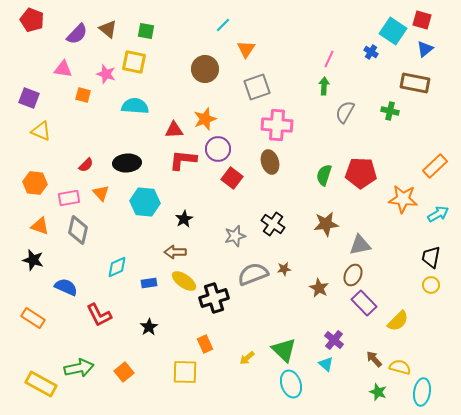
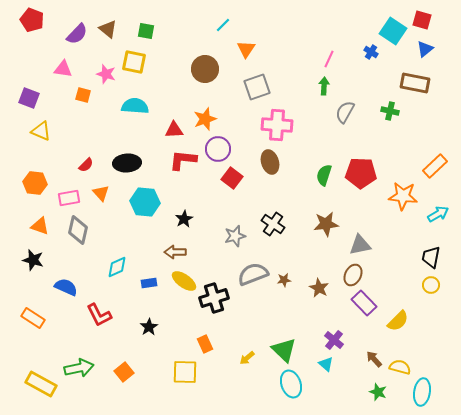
orange star at (403, 199): moved 3 px up
brown star at (284, 269): moved 11 px down
